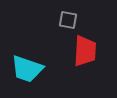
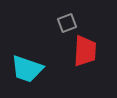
gray square: moved 1 px left, 3 px down; rotated 30 degrees counterclockwise
